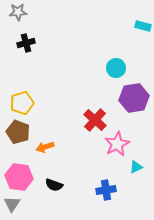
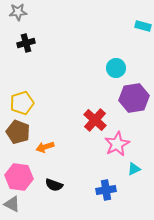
cyan triangle: moved 2 px left, 2 px down
gray triangle: rotated 36 degrees counterclockwise
